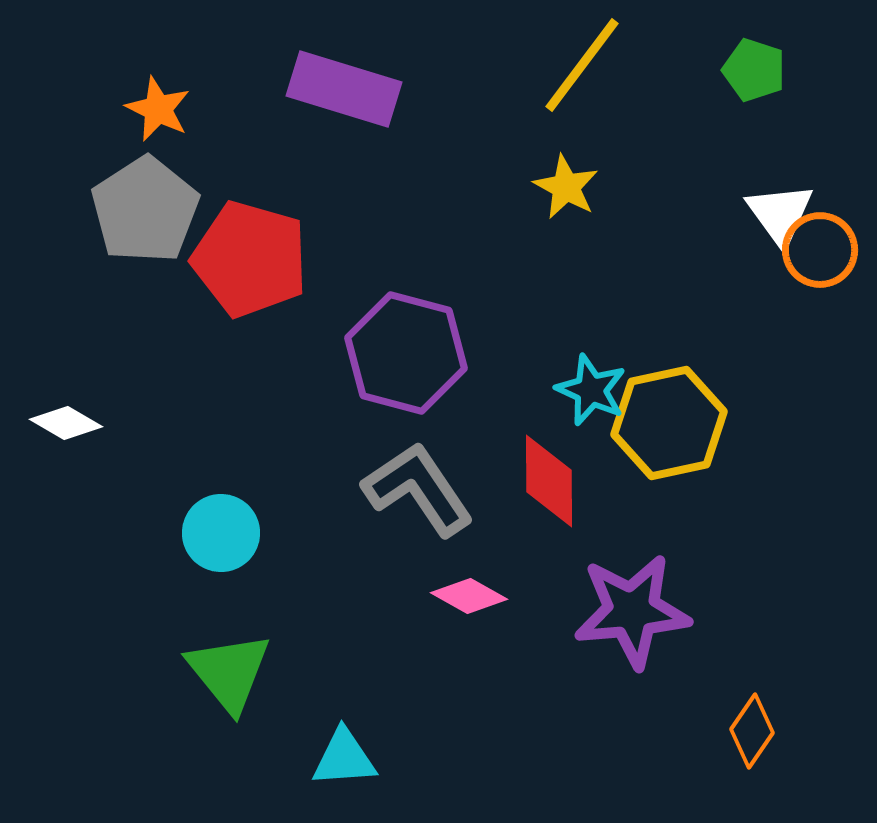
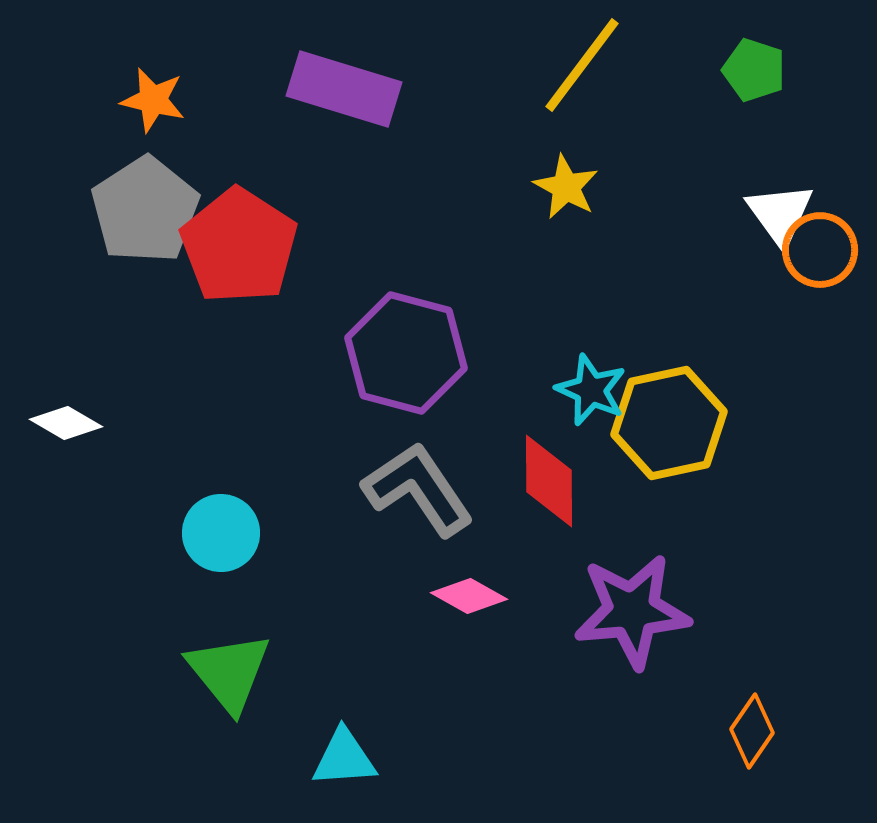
orange star: moved 5 px left, 9 px up; rotated 12 degrees counterclockwise
red pentagon: moved 11 px left, 13 px up; rotated 17 degrees clockwise
